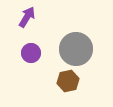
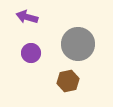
purple arrow: rotated 105 degrees counterclockwise
gray circle: moved 2 px right, 5 px up
